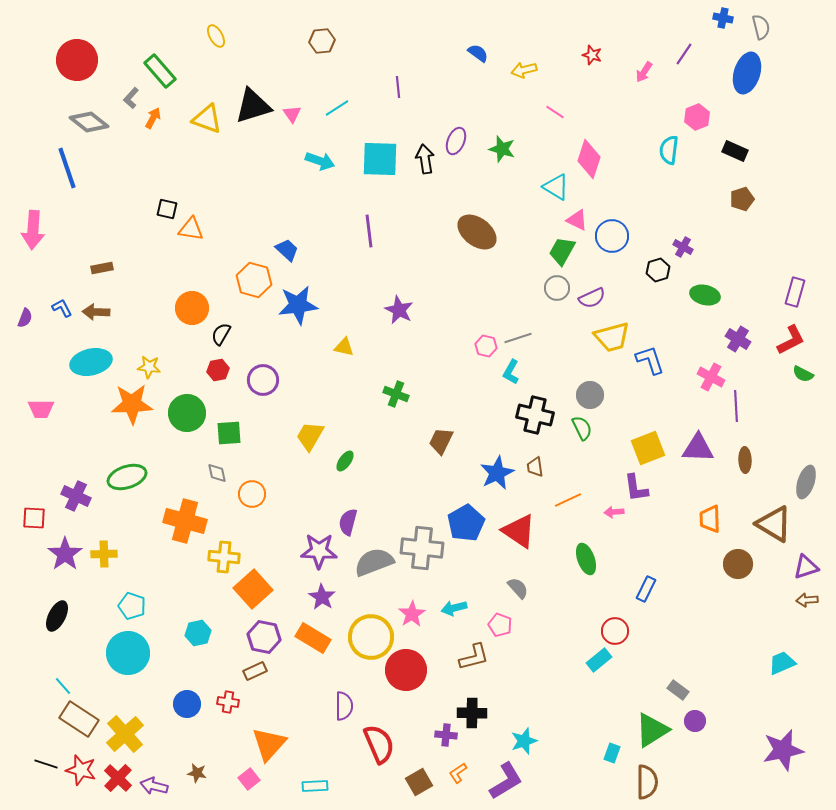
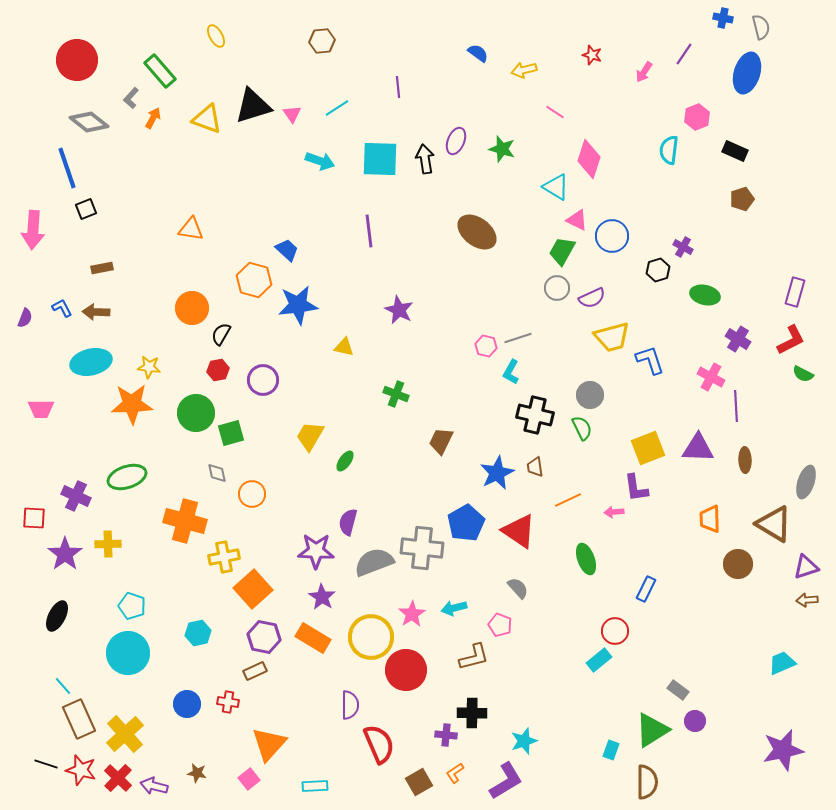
black square at (167, 209): moved 81 px left; rotated 35 degrees counterclockwise
green circle at (187, 413): moved 9 px right
green square at (229, 433): moved 2 px right; rotated 12 degrees counterclockwise
purple star at (319, 551): moved 3 px left
yellow cross at (104, 554): moved 4 px right, 10 px up
yellow cross at (224, 557): rotated 16 degrees counterclockwise
purple semicircle at (344, 706): moved 6 px right, 1 px up
brown rectangle at (79, 719): rotated 33 degrees clockwise
cyan rectangle at (612, 753): moved 1 px left, 3 px up
orange L-shape at (458, 773): moved 3 px left
